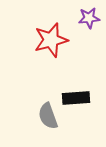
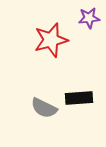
black rectangle: moved 3 px right
gray semicircle: moved 4 px left, 8 px up; rotated 44 degrees counterclockwise
